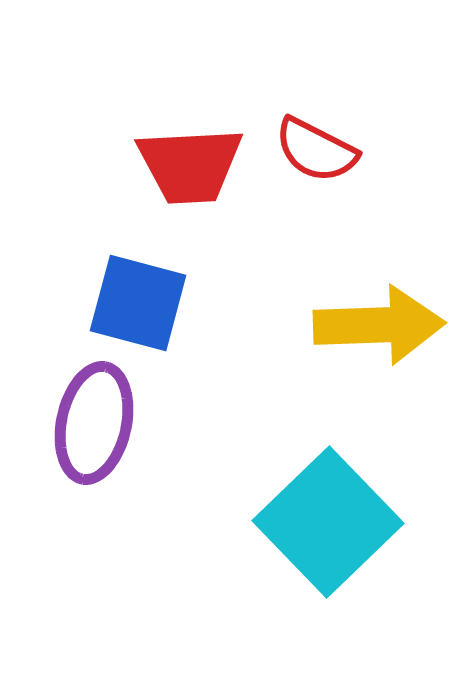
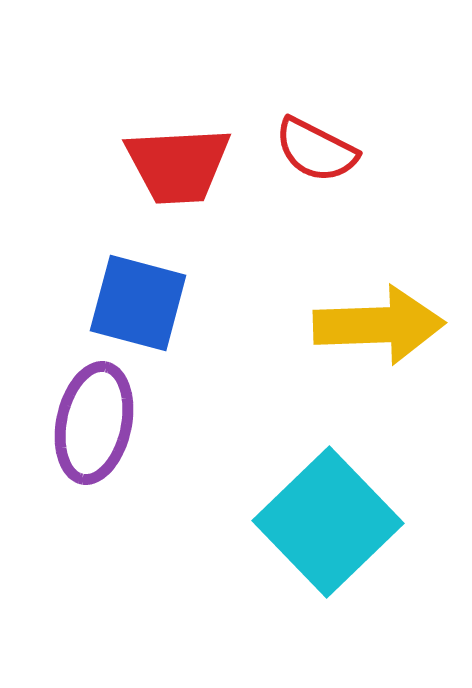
red trapezoid: moved 12 px left
